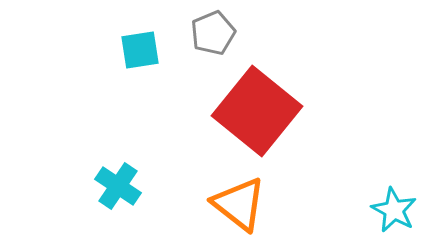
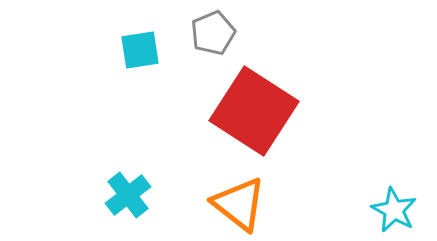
red square: moved 3 px left; rotated 6 degrees counterclockwise
cyan cross: moved 10 px right, 9 px down; rotated 18 degrees clockwise
